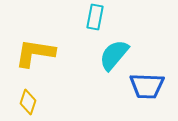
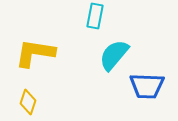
cyan rectangle: moved 1 px up
